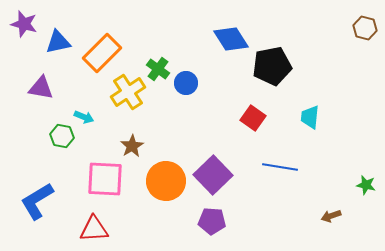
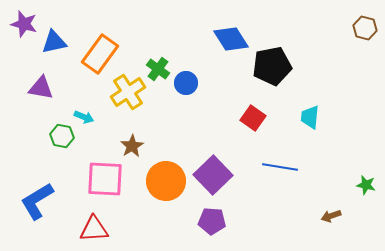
blue triangle: moved 4 px left
orange rectangle: moved 2 px left, 1 px down; rotated 9 degrees counterclockwise
